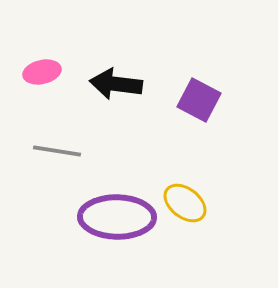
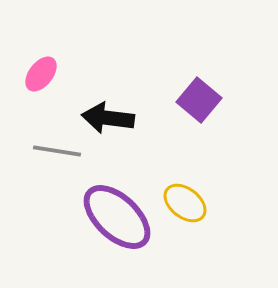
pink ellipse: moved 1 px left, 2 px down; rotated 39 degrees counterclockwise
black arrow: moved 8 px left, 34 px down
purple square: rotated 12 degrees clockwise
purple ellipse: rotated 42 degrees clockwise
